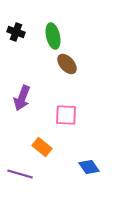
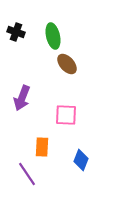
orange rectangle: rotated 54 degrees clockwise
blue diamond: moved 8 px left, 7 px up; rotated 55 degrees clockwise
purple line: moved 7 px right; rotated 40 degrees clockwise
